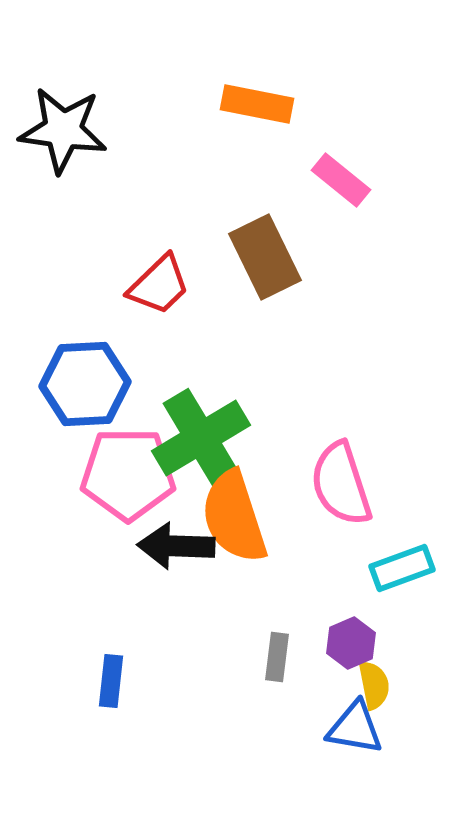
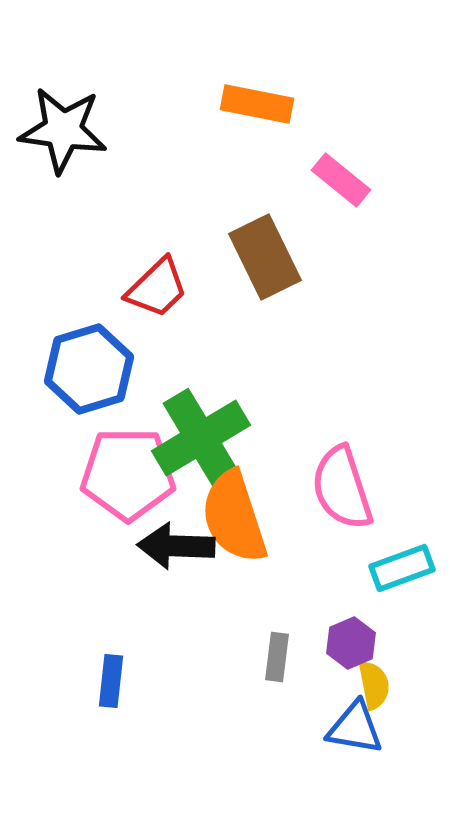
red trapezoid: moved 2 px left, 3 px down
blue hexagon: moved 4 px right, 15 px up; rotated 14 degrees counterclockwise
pink semicircle: moved 1 px right, 4 px down
